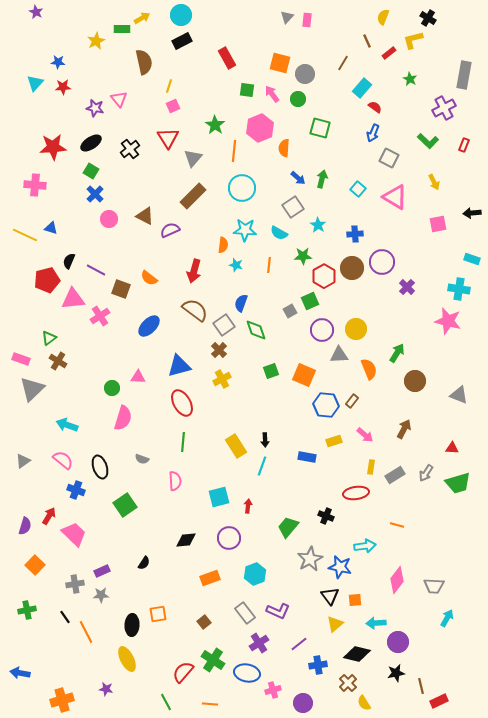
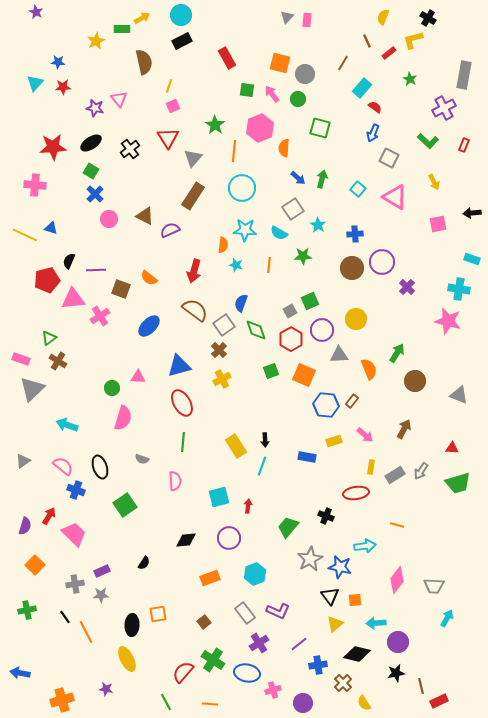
brown rectangle at (193, 196): rotated 12 degrees counterclockwise
gray square at (293, 207): moved 2 px down
purple line at (96, 270): rotated 30 degrees counterclockwise
red hexagon at (324, 276): moved 33 px left, 63 px down
yellow circle at (356, 329): moved 10 px up
pink semicircle at (63, 460): moved 6 px down
gray arrow at (426, 473): moved 5 px left, 2 px up
brown cross at (348, 683): moved 5 px left
